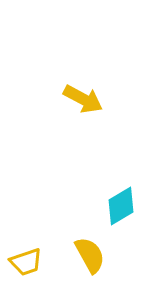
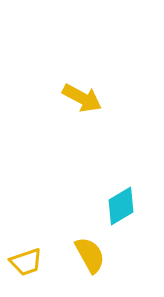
yellow arrow: moved 1 px left, 1 px up
